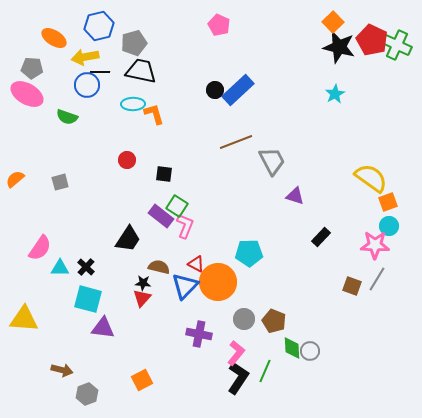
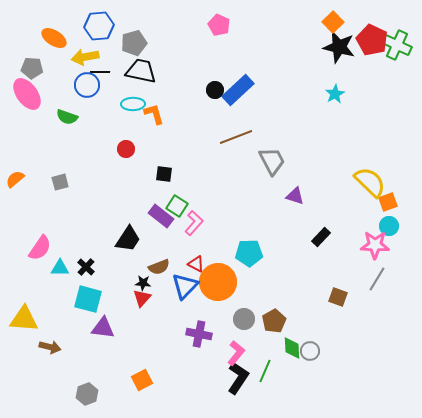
blue hexagon at (99, 26): rotated 8 degrees clockwise
pink ellipse at (27, 94): rotated 24 degrees clockwise
brown line at (236, 142): moved 5 px up
red circle at (127, 160): moved 1 px left, 11 px up
yellow semicircle at (371, 178): moved 1 px left, 4 px down; rotated 8 degrees clockwise
pink L-shape at (185, 226): moved 9 px right, 3 px up; rotated 20 degrees clockwise
brown semicircle at (159, 267): rotated 145 degrees clockwise
brown square at (352, 286): moved 14 px left, 11 px down
brown pentagon at (274, 321): rotated 20 degrees clockwise
brown arrow at (62, 370): moved 12 px left, 23 px up
